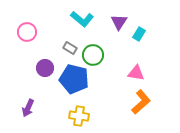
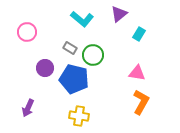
purple triangle: moved 8 px up; rotated 18 degrees clockwise
pink triangle: moved 1 px right
orange L-shape: rotated 20 degrees counterclockwise
